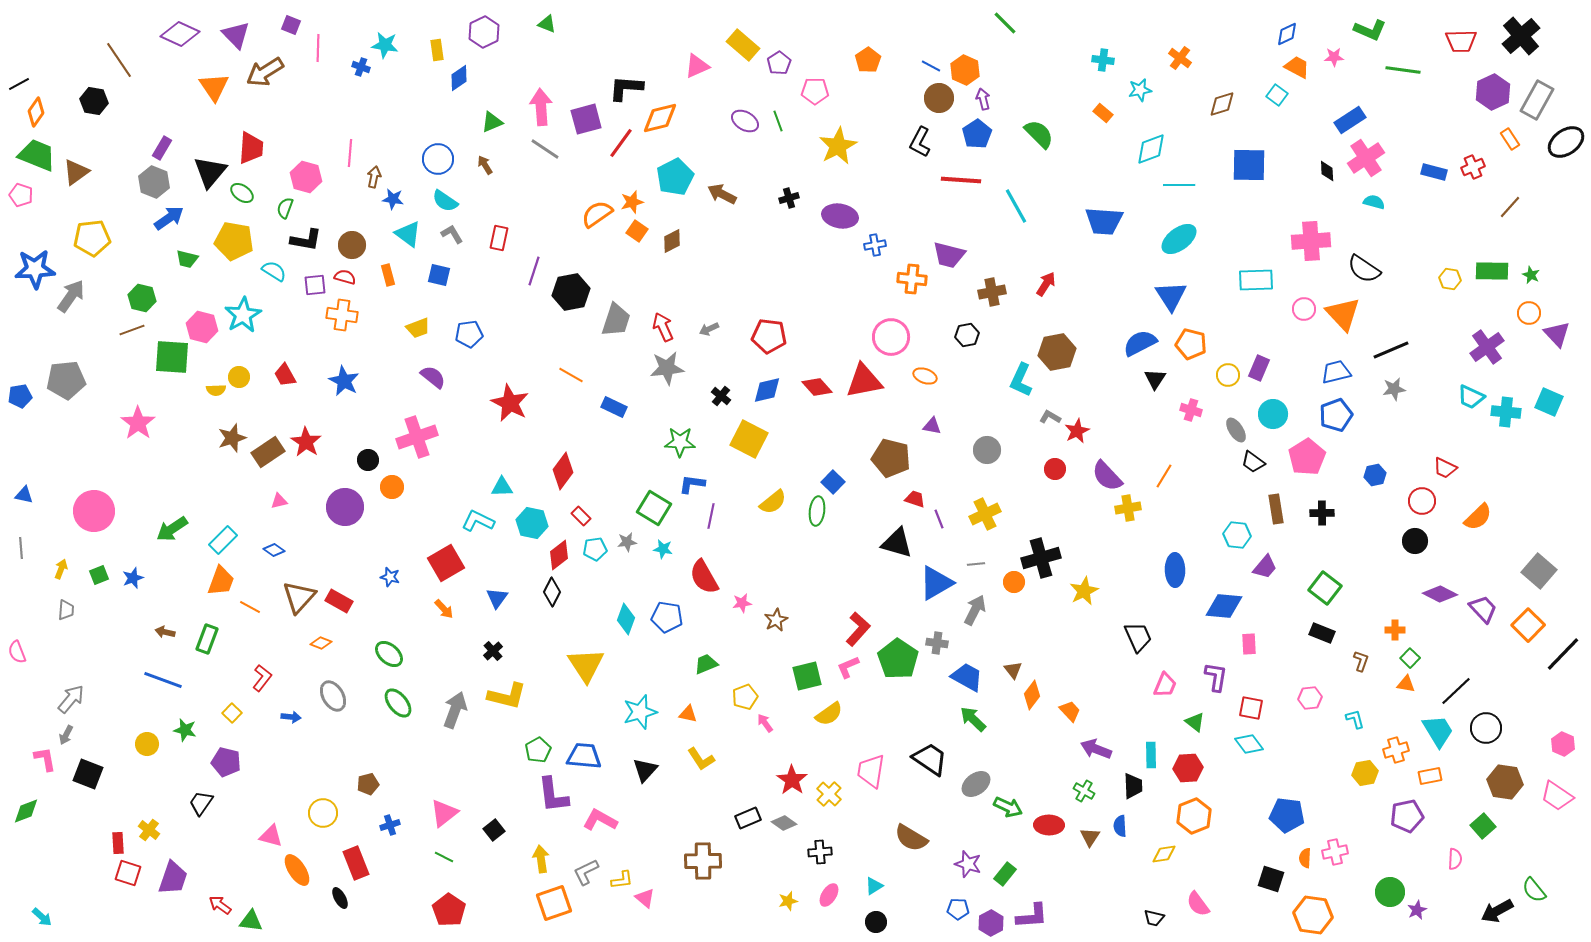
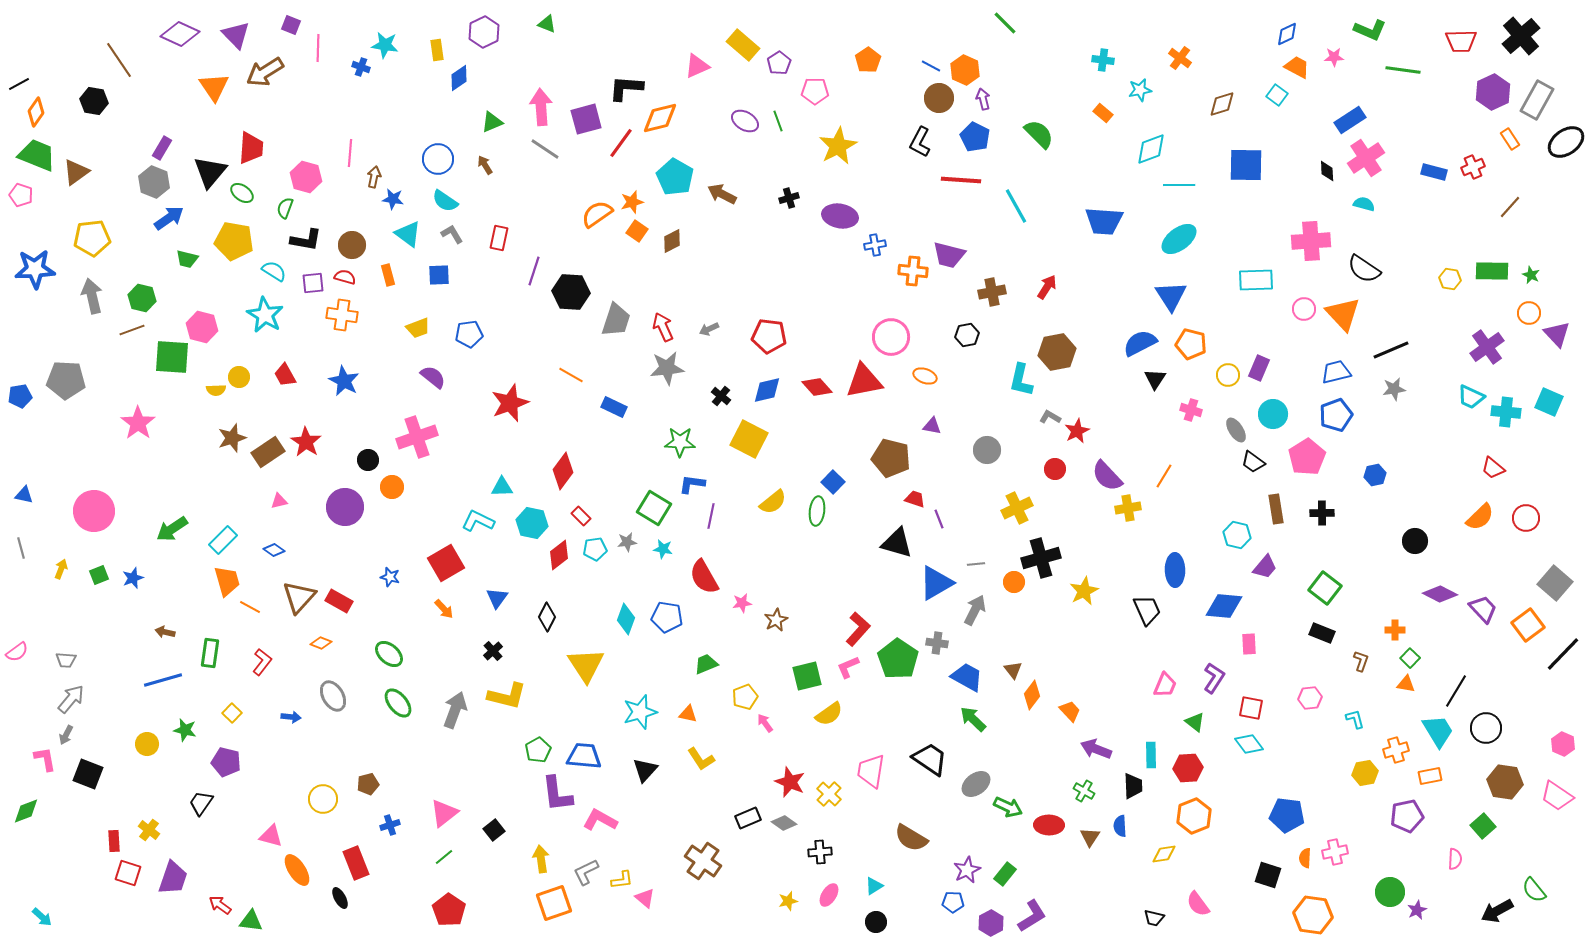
blue pentagon at (977, 134): moved 2 px left, 3 px down; rotated 12 degrees counterclockwise
blue square at (1249, 165): moved 3 px left
cyan pentagon at (675, 177): rotated 15 degrees counterclockwise
cyan semicircle at (1374, 202): moved 10 px left, 2 px down
blue square at (439, 275): rotated 15 degrees counterclockwise
orange cross at (912, 279): moved 1 px right, 8 px up
red arrow at (1046, 284): moved 1 px right, 3 px down
purple square at (315, 285): moved 2 px left, 2 px up
black hexagon at (571, 292): rotated 15 degrees clockwise
gray arrow at (71, 296): moved 21 px right; rotated 48 degrees counterclockwise
cyan star at (243, 315): moved 22 px right; rotated 12 degrees counterclockwise
gray pentagon at (66, 380): rotated 9 degrees clockwise
cyan L-shape at (1021, 380): rotated 12 degrees counterclockwise
red star at (510, 403): rotated 24 degrees clockwise
red trapezoid at (1445, 468): moved 48 px right; rotated 15 degrees clockwise
red circle at (1422, 501): moved 104 px right, 17 px down
yellow cross at (985, 514): moved 32 px right, 6 px up
orange semicircle at (1478, 517): moved 2 px right
cyan hexagon at (1237, 535): rotated 8 degrees clockwise
gray line at (21, 548): rotated 10 degrees counterclockwise
gray square at (1539, 571): moved 16 px right, 12 px down
orange trapezoid at (221, 581): moved 6 px right; rotated 36 degrees counterclockwise
black diamond at (552, 592): moved 5 px left, 25 px down
gray trapezoid at (66, 610): moved 50 px down; rotated 90 degrees clockwise
orange square at (1528, 625): rotated 8 degrees clockwise
black trapezoid at (1138, 637): moved 9 px right, 27 px up
green rectangle at (207, 639): moved 3 px right, 14 px down; rotated 12 degrees counterclockwise
pink semicircle at (17, 652): rotated 105 degrees counterclockwise
purple L-shape at (1216, 677): moved 2 px left, 1 px down; rotated 24 degrees clockwise
red L-shape at (262, 678): moved 16 px up
blue line at (163, 680): rotated 36 degrees counterclockwise
black line at (1456, 691): rotated 16 degrees counterclockwise
red star at (792, 780): moved 2 px left, 2 px down; rotated 12 degrees counterclockwise
purple L-shape at (553, 795): moved 4 px right, 1 px up
yellow circle at (323, 813): moved 14 px up
red rectangle at (118, 843): moved 4 px left, 2 px up
green line at (444, 857): rotated 66 degrees counterclockwise
brown cross at (703, 861): rotated 36 degrees clockwise
purple star at (968, 864): moved 1 px left, 6 px down; rotated 28 degrees clockwise
black square at (1271, 879): moved 3 px left, 4 px up
blue pentagon at (958, 909): moved 5 px left, 7 px up
purple L-shape at (1032, 916): rotated 28 degrees counterclockwise
